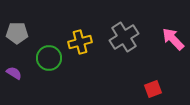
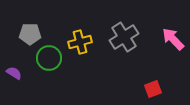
gray pentagon: moved 13 px right, 1 px down
